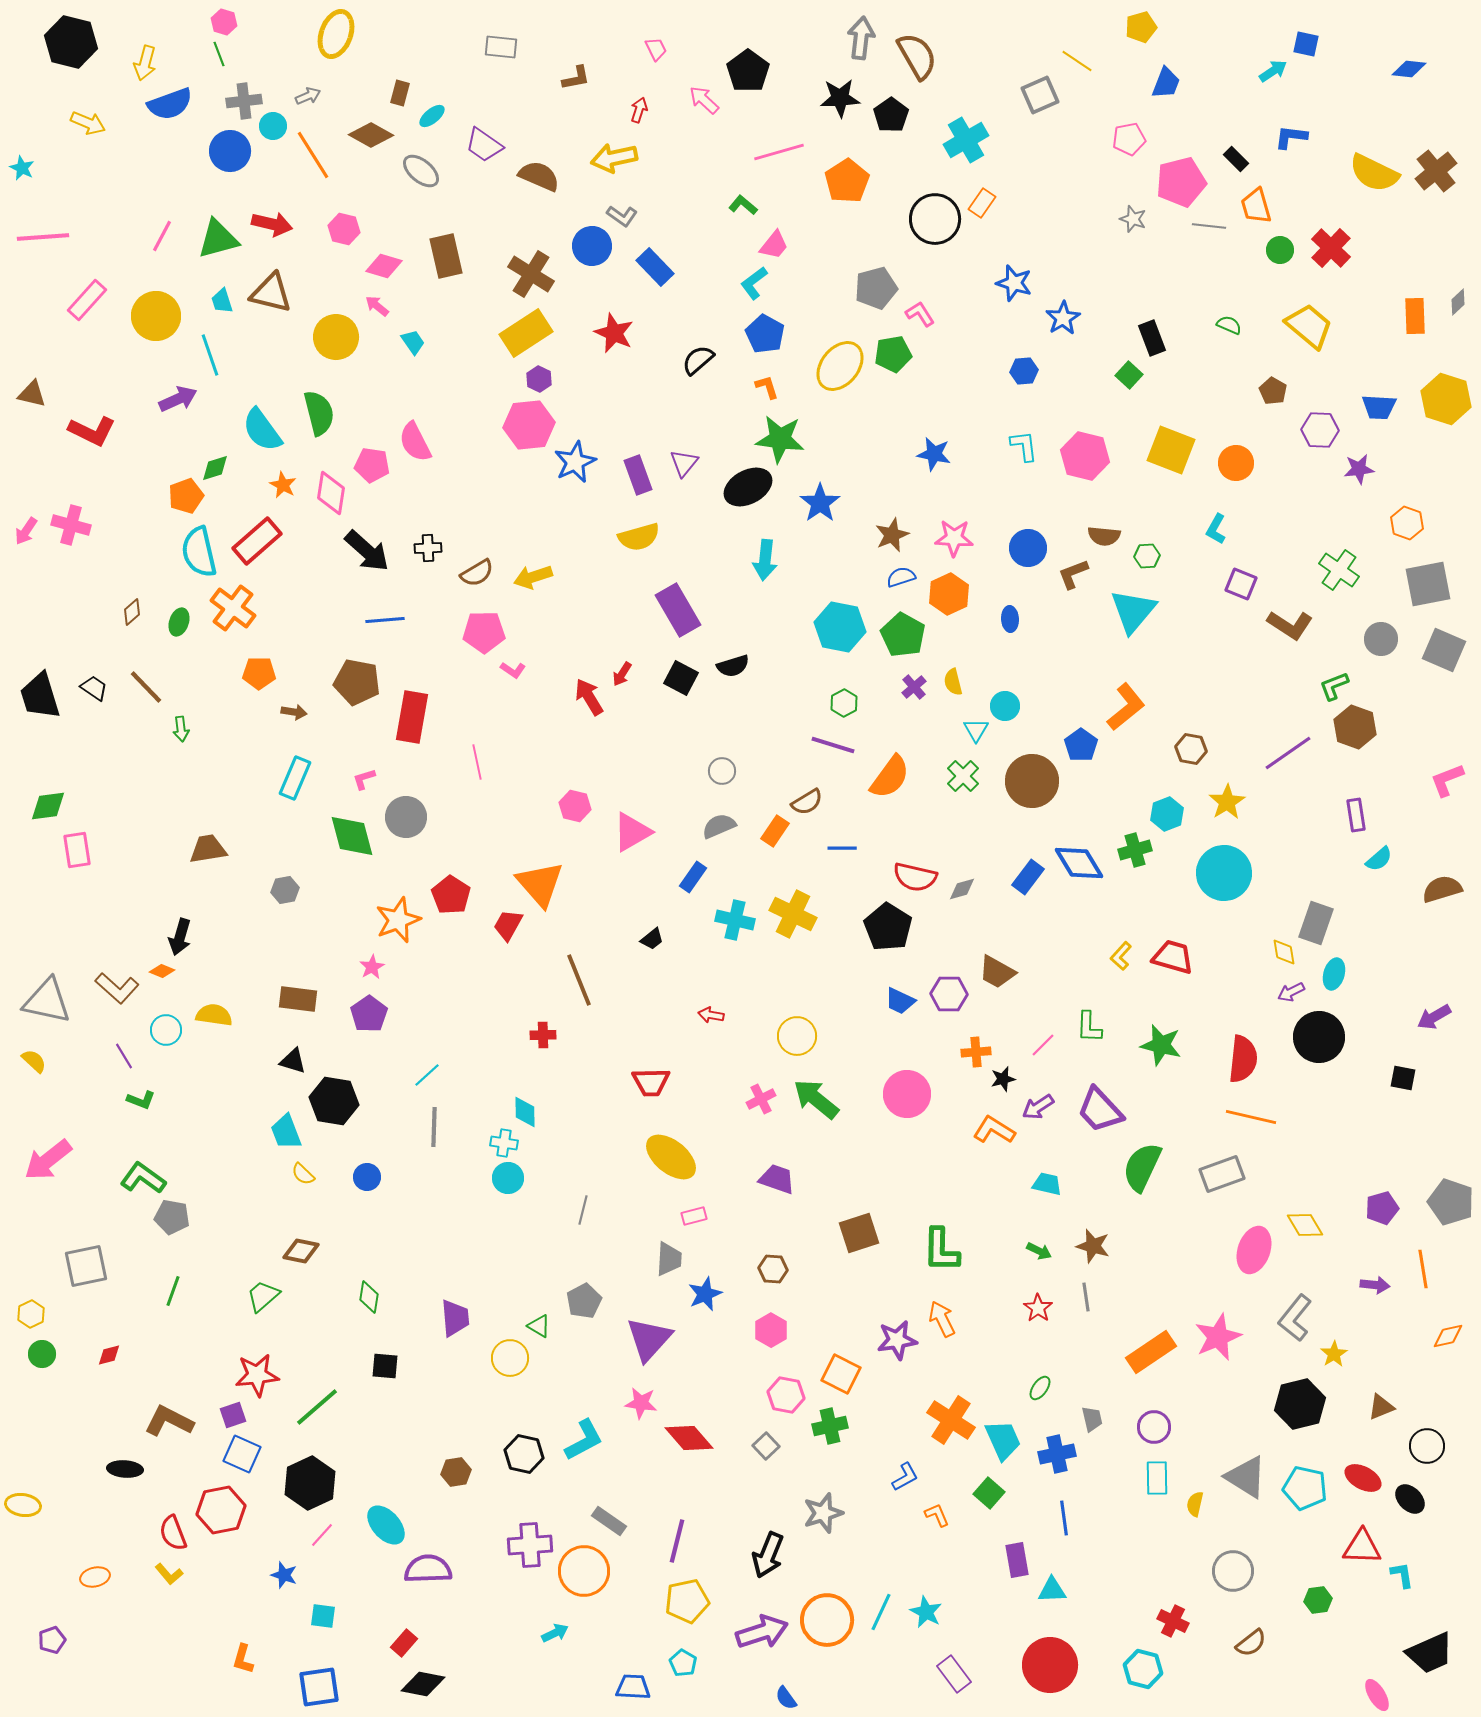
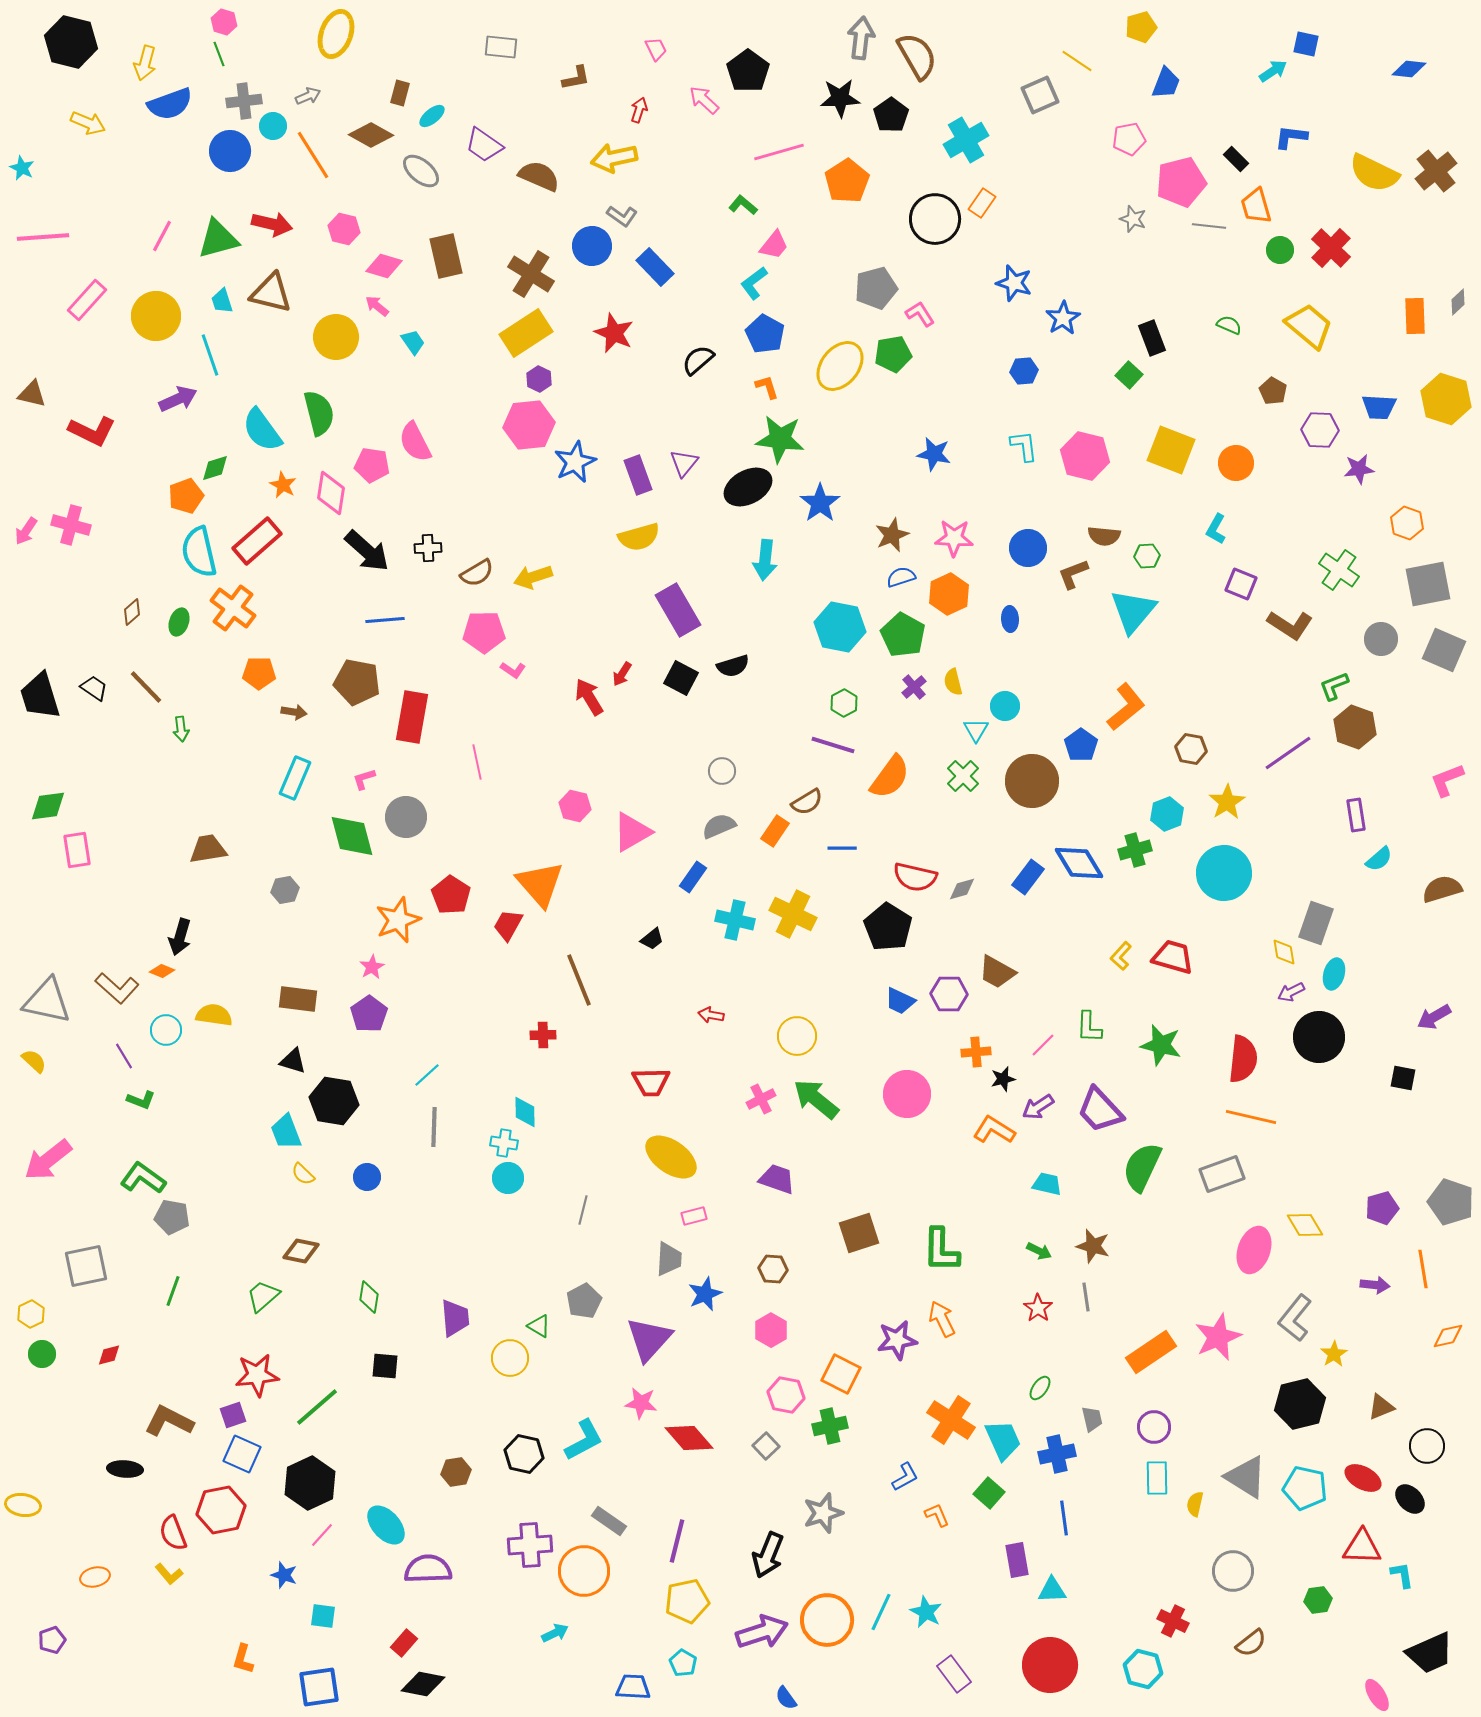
yellow ellipse at (671, 1157): rotated 4 degrees counterclockwise
